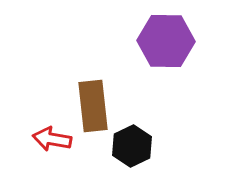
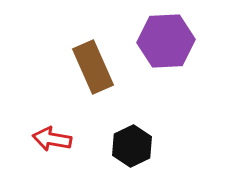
purple hexagon: rotated 4 degrees counterclockwise
brown rectangle: moved 39 px up; rotated 18 degrees counterclockwise
